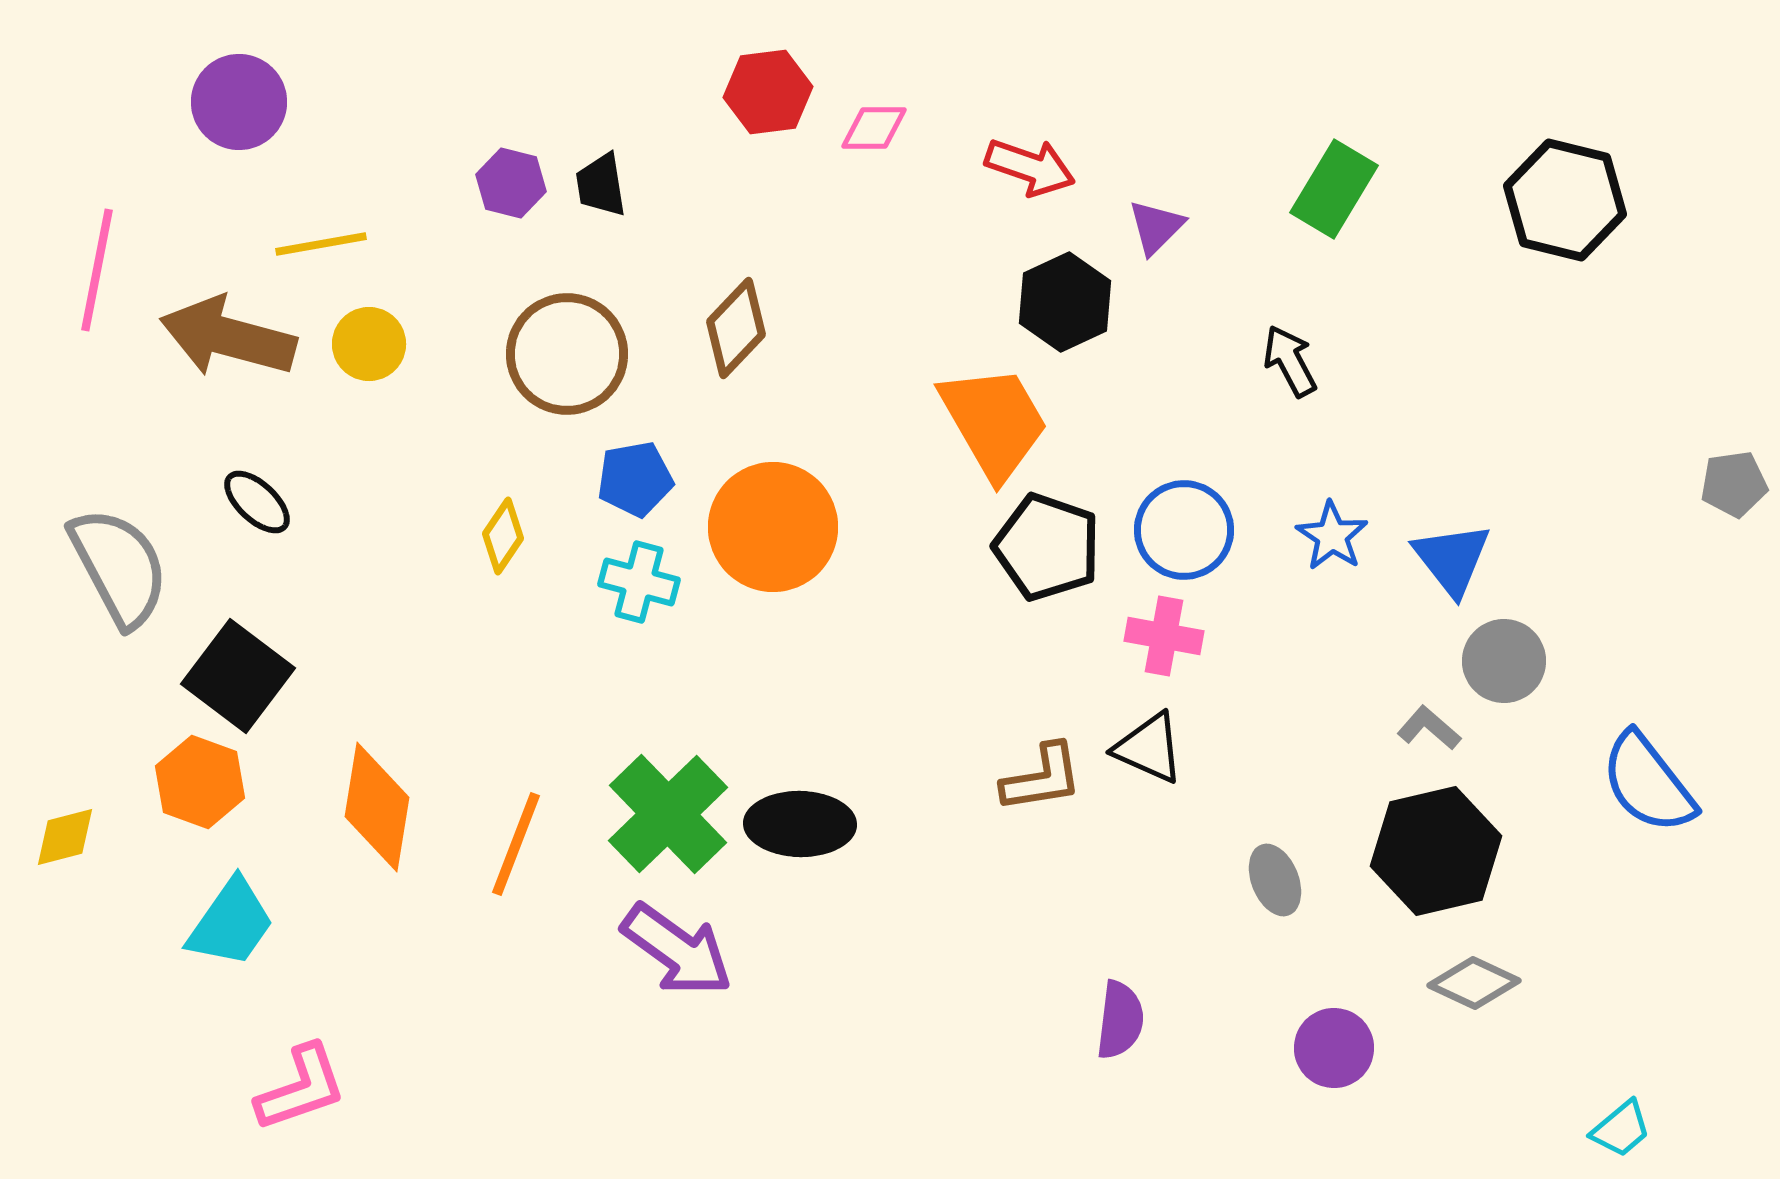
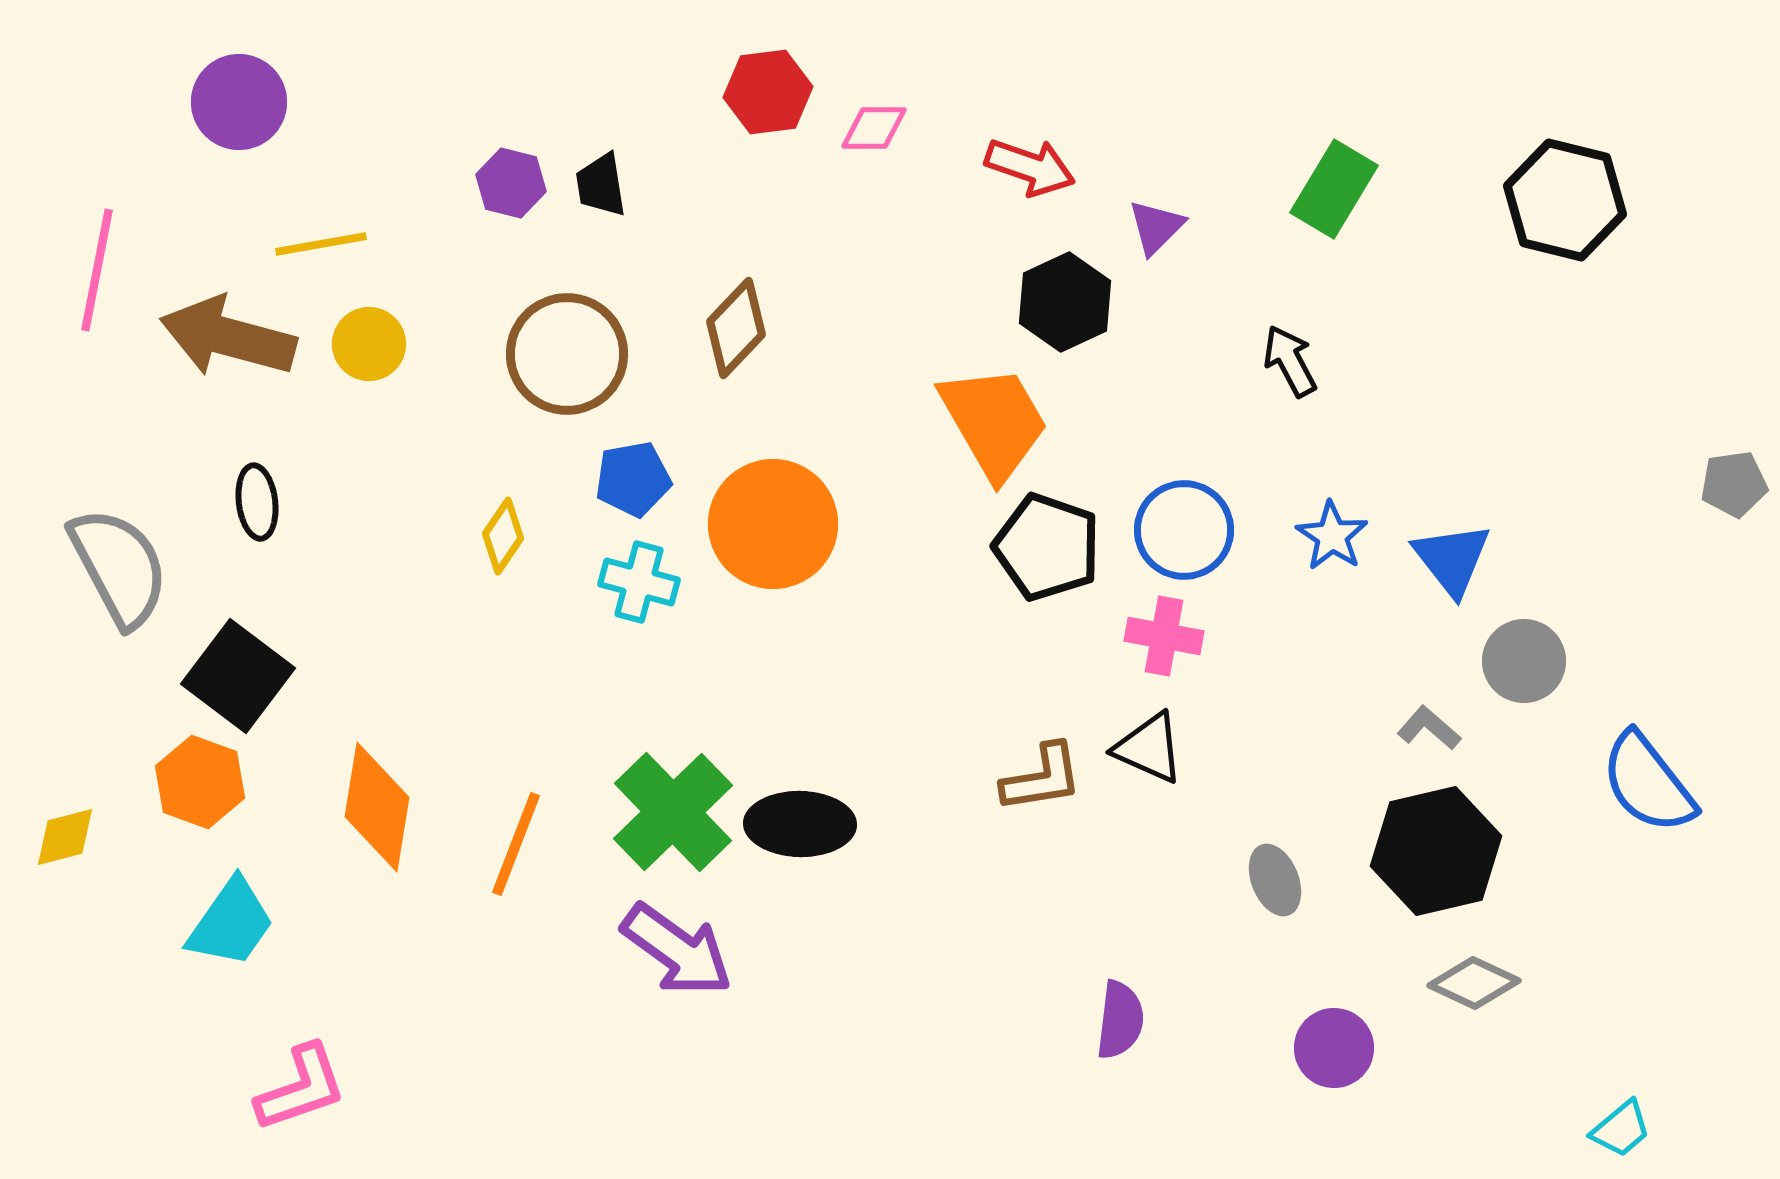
blue pentagon at (635, 479): moved 2 px left
black ellipse at (257, 502): rotated 40 degrees clockwise
orange circle at (773, 527): moved 3 px up
gray circle at (1504, 661): moved 20 px right
green cross at (668, 814): moved 5 px right, 2 px up
